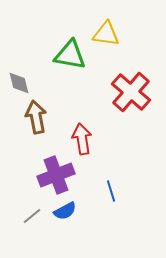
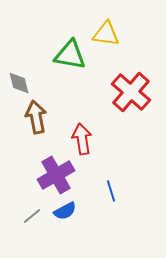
purple cross: rotated 9 degrees counterclockwise
